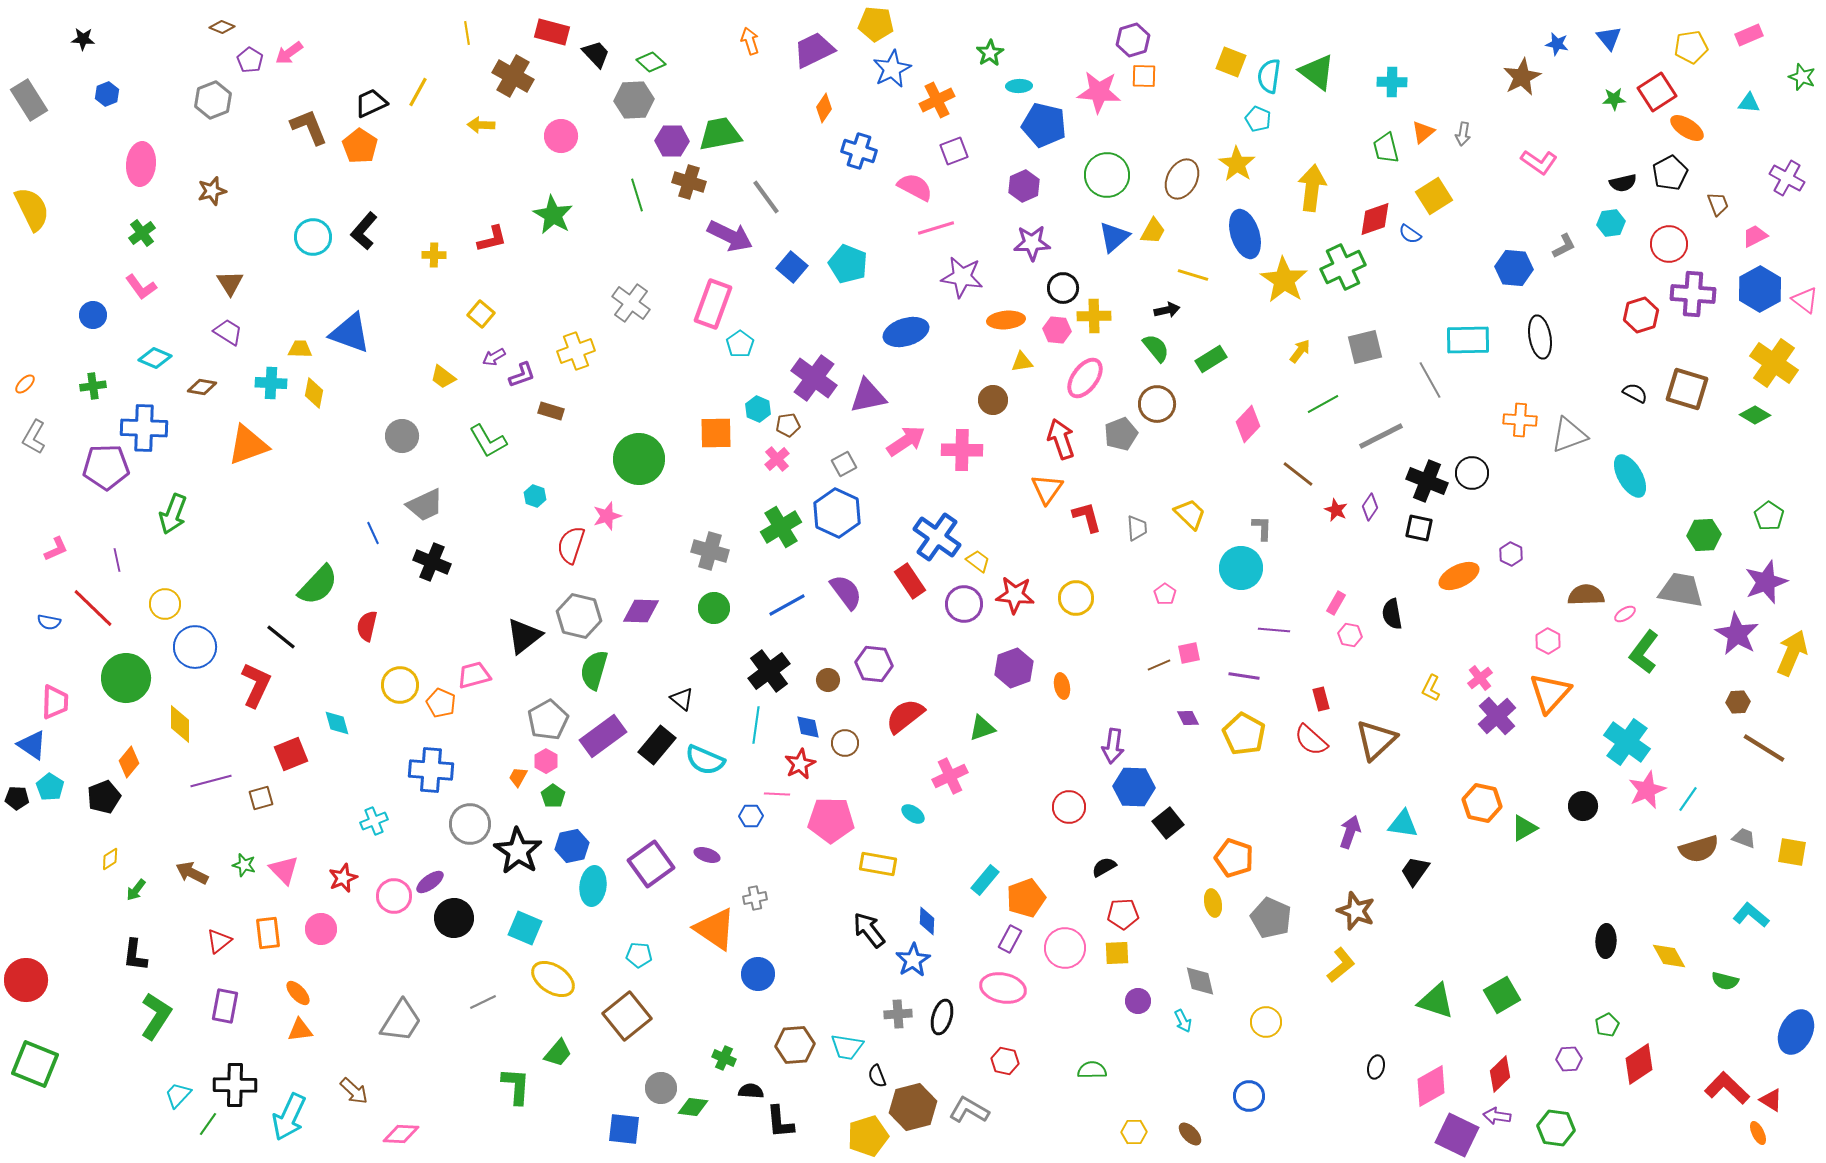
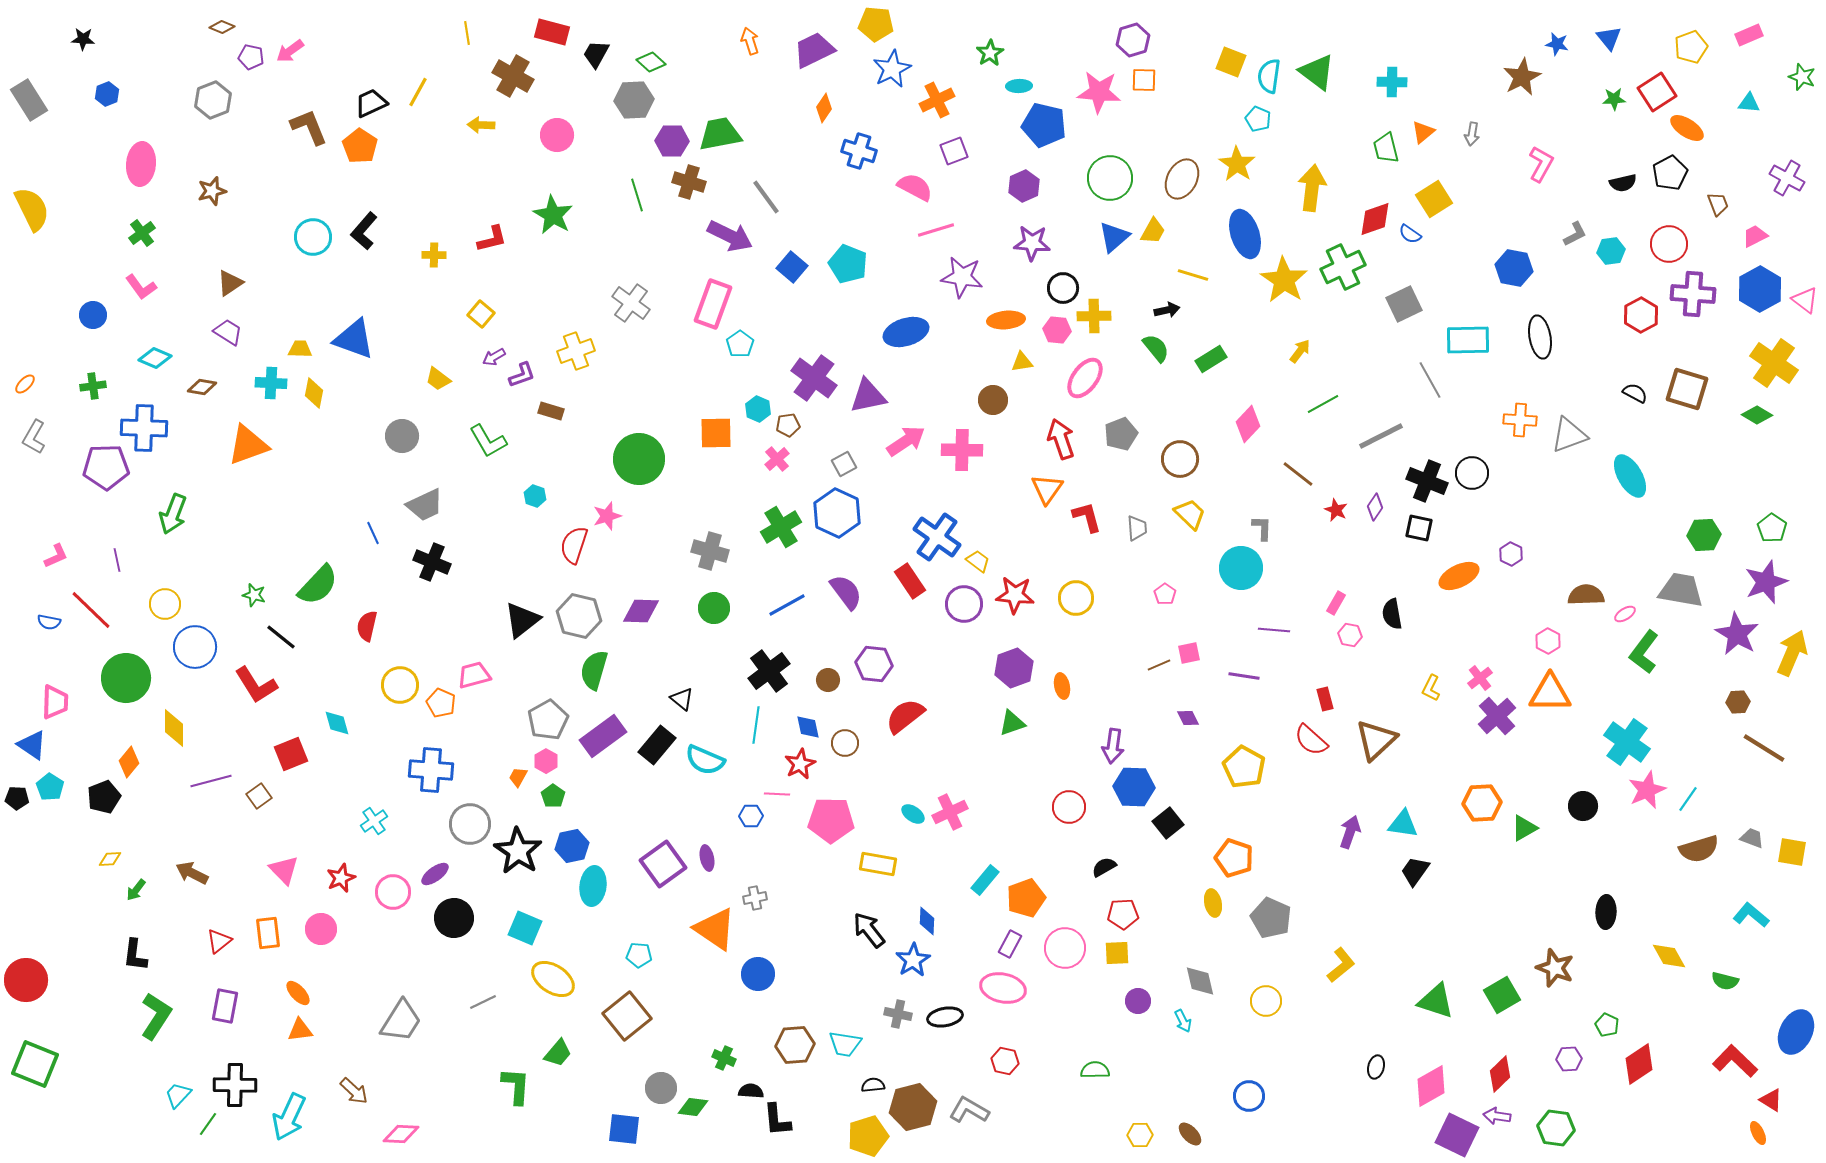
yellow pentagon at (1691, 47): rotated 12 degrees counterclockwise
pink arrow at (289, 53): moved 1 px right, 2 px up
black trapezoid at (596, 54): rotated 108 degrees counterclockwise
purple pentagon at (250, 60): moved 1 px right, 3 px up; rotated 20 degrees counterclockwise
orange square at (1144, 76): moved 4 px down
gray arrow at (1463, 134): moved 9 px right
pink circle at (561, 136): moved 4 px left, 1 px up
pink L-shape at (1539, 162): moved 2 px right, 2 px down; rotated 96 degrees counterclockwise
green circle at (1107, 175): moved 3 px right, 3 px down
yellow square at (1434, 196): moved 3 px down
cyan hexagon at (1611, 223): moved 28 px down
pink line at (936, 228): moved 2 px down
purple star at (1032, 243): rotated 6 degrees clockwise
gray L-shape at (1564, 246): moved 11 px right, 12 px up
blue hexagon at (1514, 268): rotated 6 degrees clockwise
brown triangle at (230, 283): rotated 28 degrees clockwise
red hexagon at (1641, 315): rotated 12 degrees counterclockwise
blue triangle at (350, 333): moved 4 px right, 6 px down
gray square at (1365, 347): moved 39 px right, 43 px up; rotated 12 degrees counterclockwise
yellow trapezoid at (443, 377): moved 5 px left, 2 px down
brown circle at (1157, 404): moved 23 px right, 55 px down
green diamond at (1755, 415): moved 2 px right
purple diamond at (1370, 507): moved 5 px right
green pentagon at (1769, 516): moved 3 px right, 12 px down
red semicircle at (571, 545): moved 3 px right
pink L-shape at (56, 549): moved 7 px down
red line at (93, 608): moved 2 px left, 2 px down
black triangle at (524, 636): moved 2 px left, 16 px up
red L-shape at (256, 685): rotated 123 degrees clockwise
orange triangle at (1550, 693): rotated 48 degrees clockwise
red rectangle at (1321, 699): moved 4 px right
yellow diamond at (180, 724): moved 6 px left, 4 px down
green triangle at (982, 728): moved 30 px right, 5 px up
yellow pentagon at (1244, 734): moved 33 px down
pink cross at (950, 776): moved 36 px down
brown square at (261, 798): moved 2 px left, 2 px up; rotated 20 degrees counterclockwise
orange hexagon at (1482, 803): rotated 15 degrees counterclockwise
cyan cross at (374, 821): rotated 12 degrees counterclockwise
gray trapezoid at (1744, 838): moved 8 px right
purple ellipse at (707, 855): moved 3 px down; rotated 60 degrees clockwise
yellow diamond at (110, 859): rotated 30 degrees clockwise
purple square at (651, 864): moved 12 px right
green star at (244, 865): moved 10 px right, 270 px up
red star at (343, 878): moved 2 px left
purple ellipse at (430, 882): moved 5 px right, 8 px up
pink circle at (394, 896): moved 1 px left, 4 px up
brown star at (1356, 911): moved 199 px right, 57 px down
purple rectangle at (1010, 939): moved 5 px down
black ellipse at (1606, 941): moved 29 px up
gray cross at (898, 1014): rotated 16 degrees clockwise
black ellipse at (942, 1017): moved 3 px right; rotated 64 degrees clockwise
yellow circle at (1266, 1022): moved 21 px up
green pentagon at (1607, 1025): rotated 20 degrees counterclockwise
cyan trapezoid at (847, 1047): moved 2 px left, 3 px up
green semicircle at (1092, 1070): moved 3 px right
black semicircle at (877, 1076): moved 4 px left, 9 px down; rotated 105 degrees clockwise
red L-shape at (1727, 1088): moved 8 px right, 27 px up
black L-shape at (780, 1122): moved 3 px left, 2 px up
yellow hexagon at (1134, 1132): moved 6 px right, 3 px down
